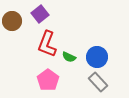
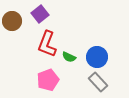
pink pentagon: rotated 15 degrees clockwise
